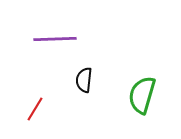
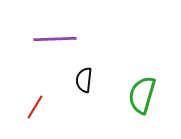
red line: moved 2 px up
